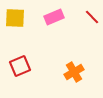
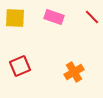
pink rectangle: rotated 42 degrees clockwise
